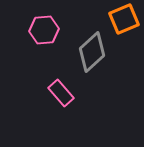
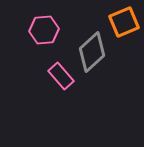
orange square: moved 3 px down
pink rectangle: moved 17 px up
